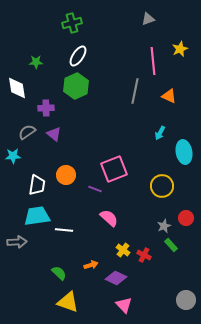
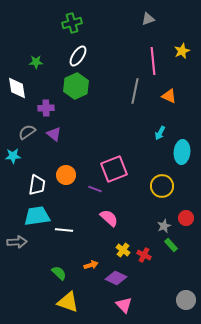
yellow star: moved 2 px right, 2 px down
cyan ellipse: moved 2 px left; rotated 15 degrees clockwise
